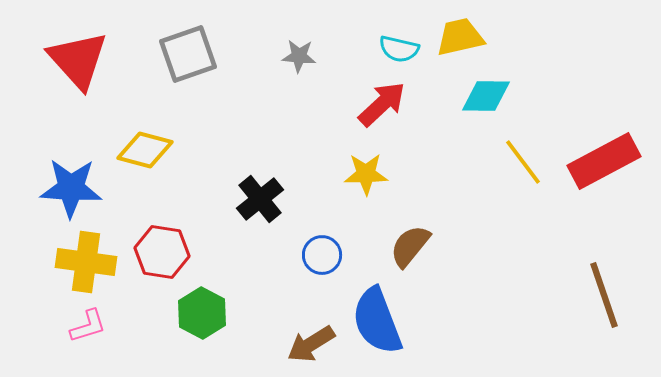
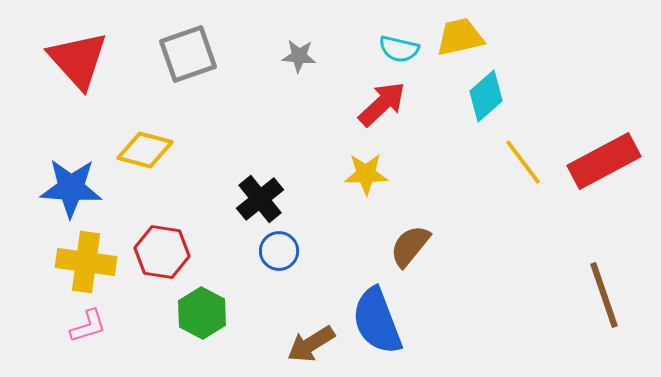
cyan diamond: rotated 42 degrees counterclockwise
blue circle: moved 43 px left, 4 px up
